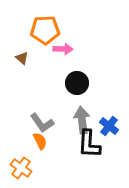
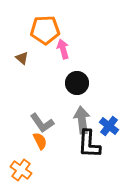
pink arrow: rotated 108 degrees counterclockwise
orange cross: moved 2 px down
